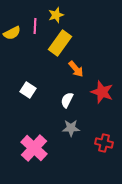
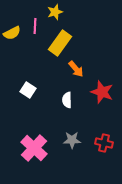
yellow star: moved 1 px left, 3 px up
white semicircle: rotated 28 degrees counterclockwise
gray star: moved 1 px right, 12 px down
